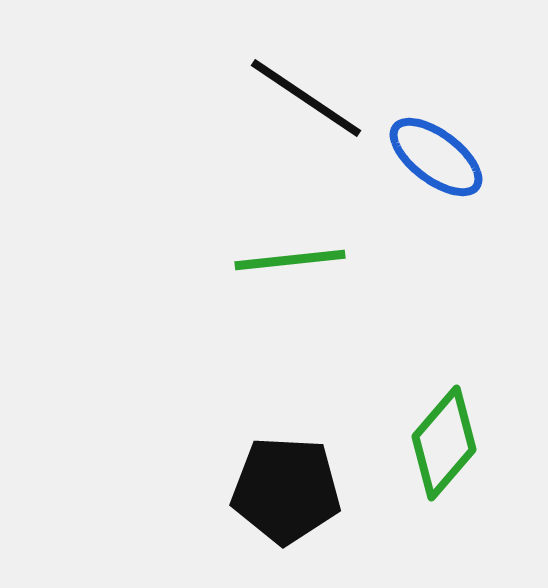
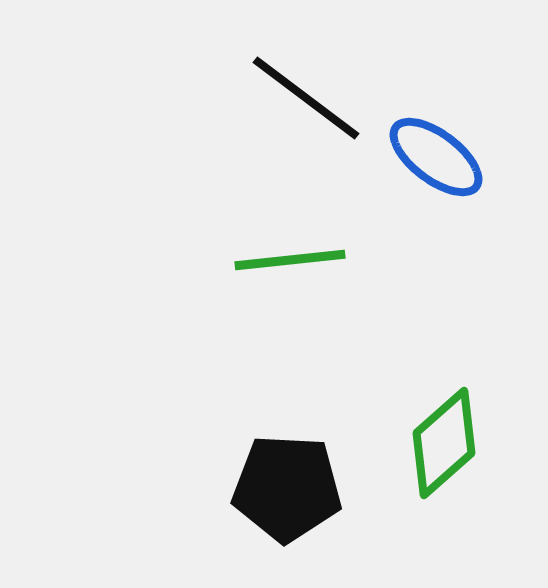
black line: rotated 3 degrees clockwise
green diamond: rotated 8 degrees clockwise
black pentagon: moved 1 px right, 2 px up
